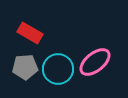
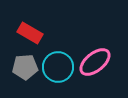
cyan circle: moved 2 px up
